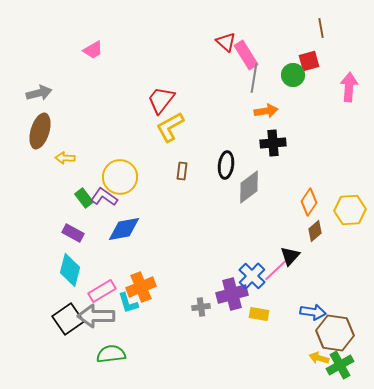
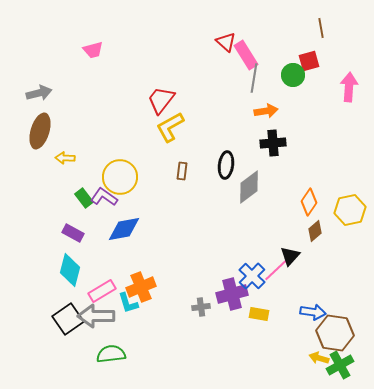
pink trapezoid at (93, 50): rotated 15 degrees clockwise
yellow hexagon at (350, 210): rotated 8 degrees counterclockwise
